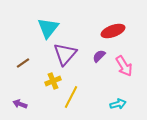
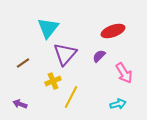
pink arrow: moved 7 px down
